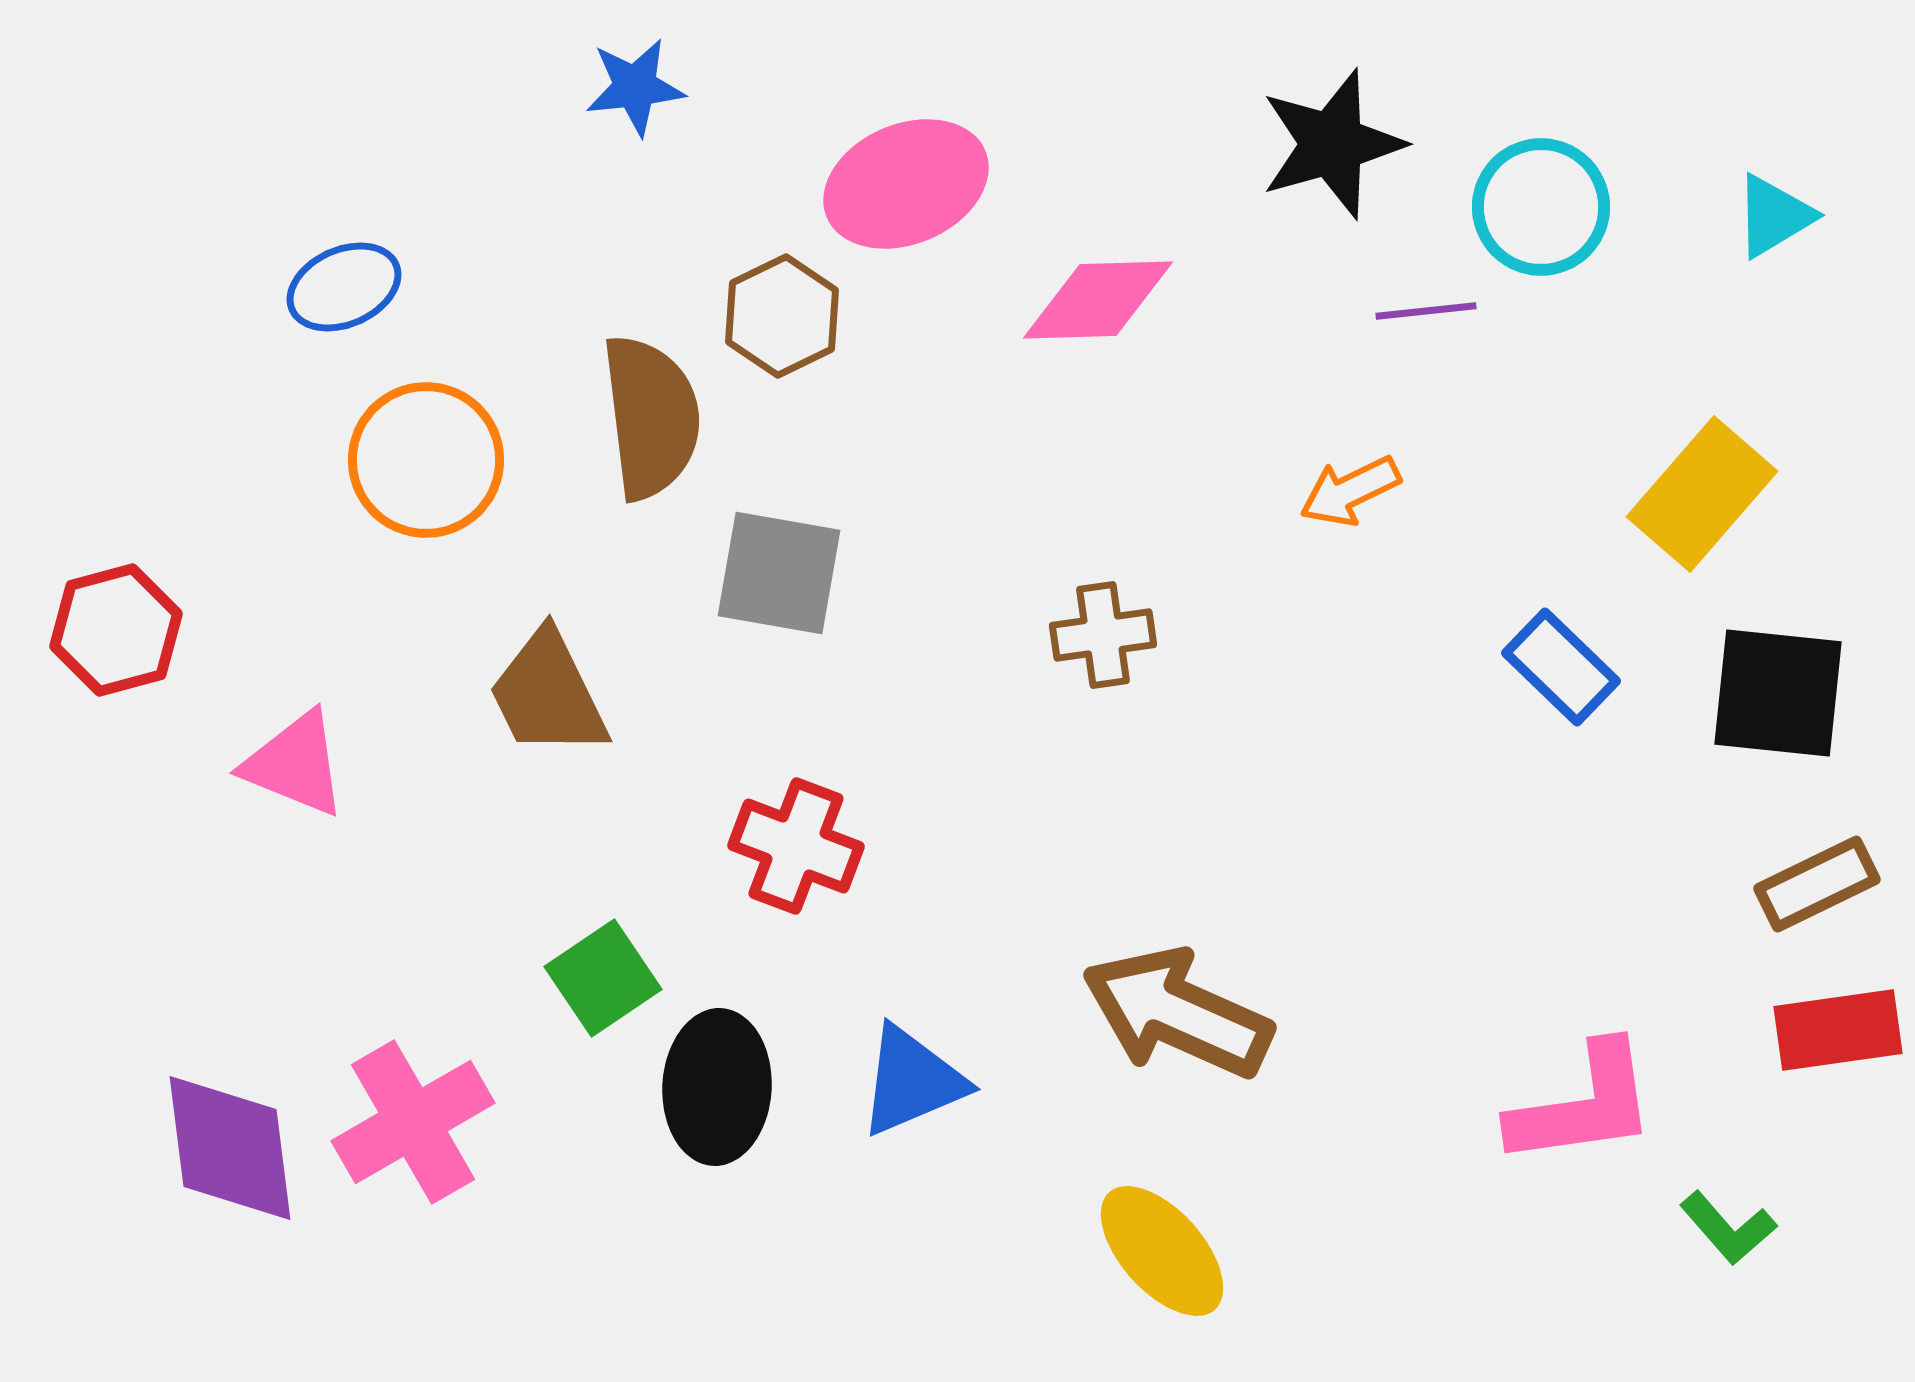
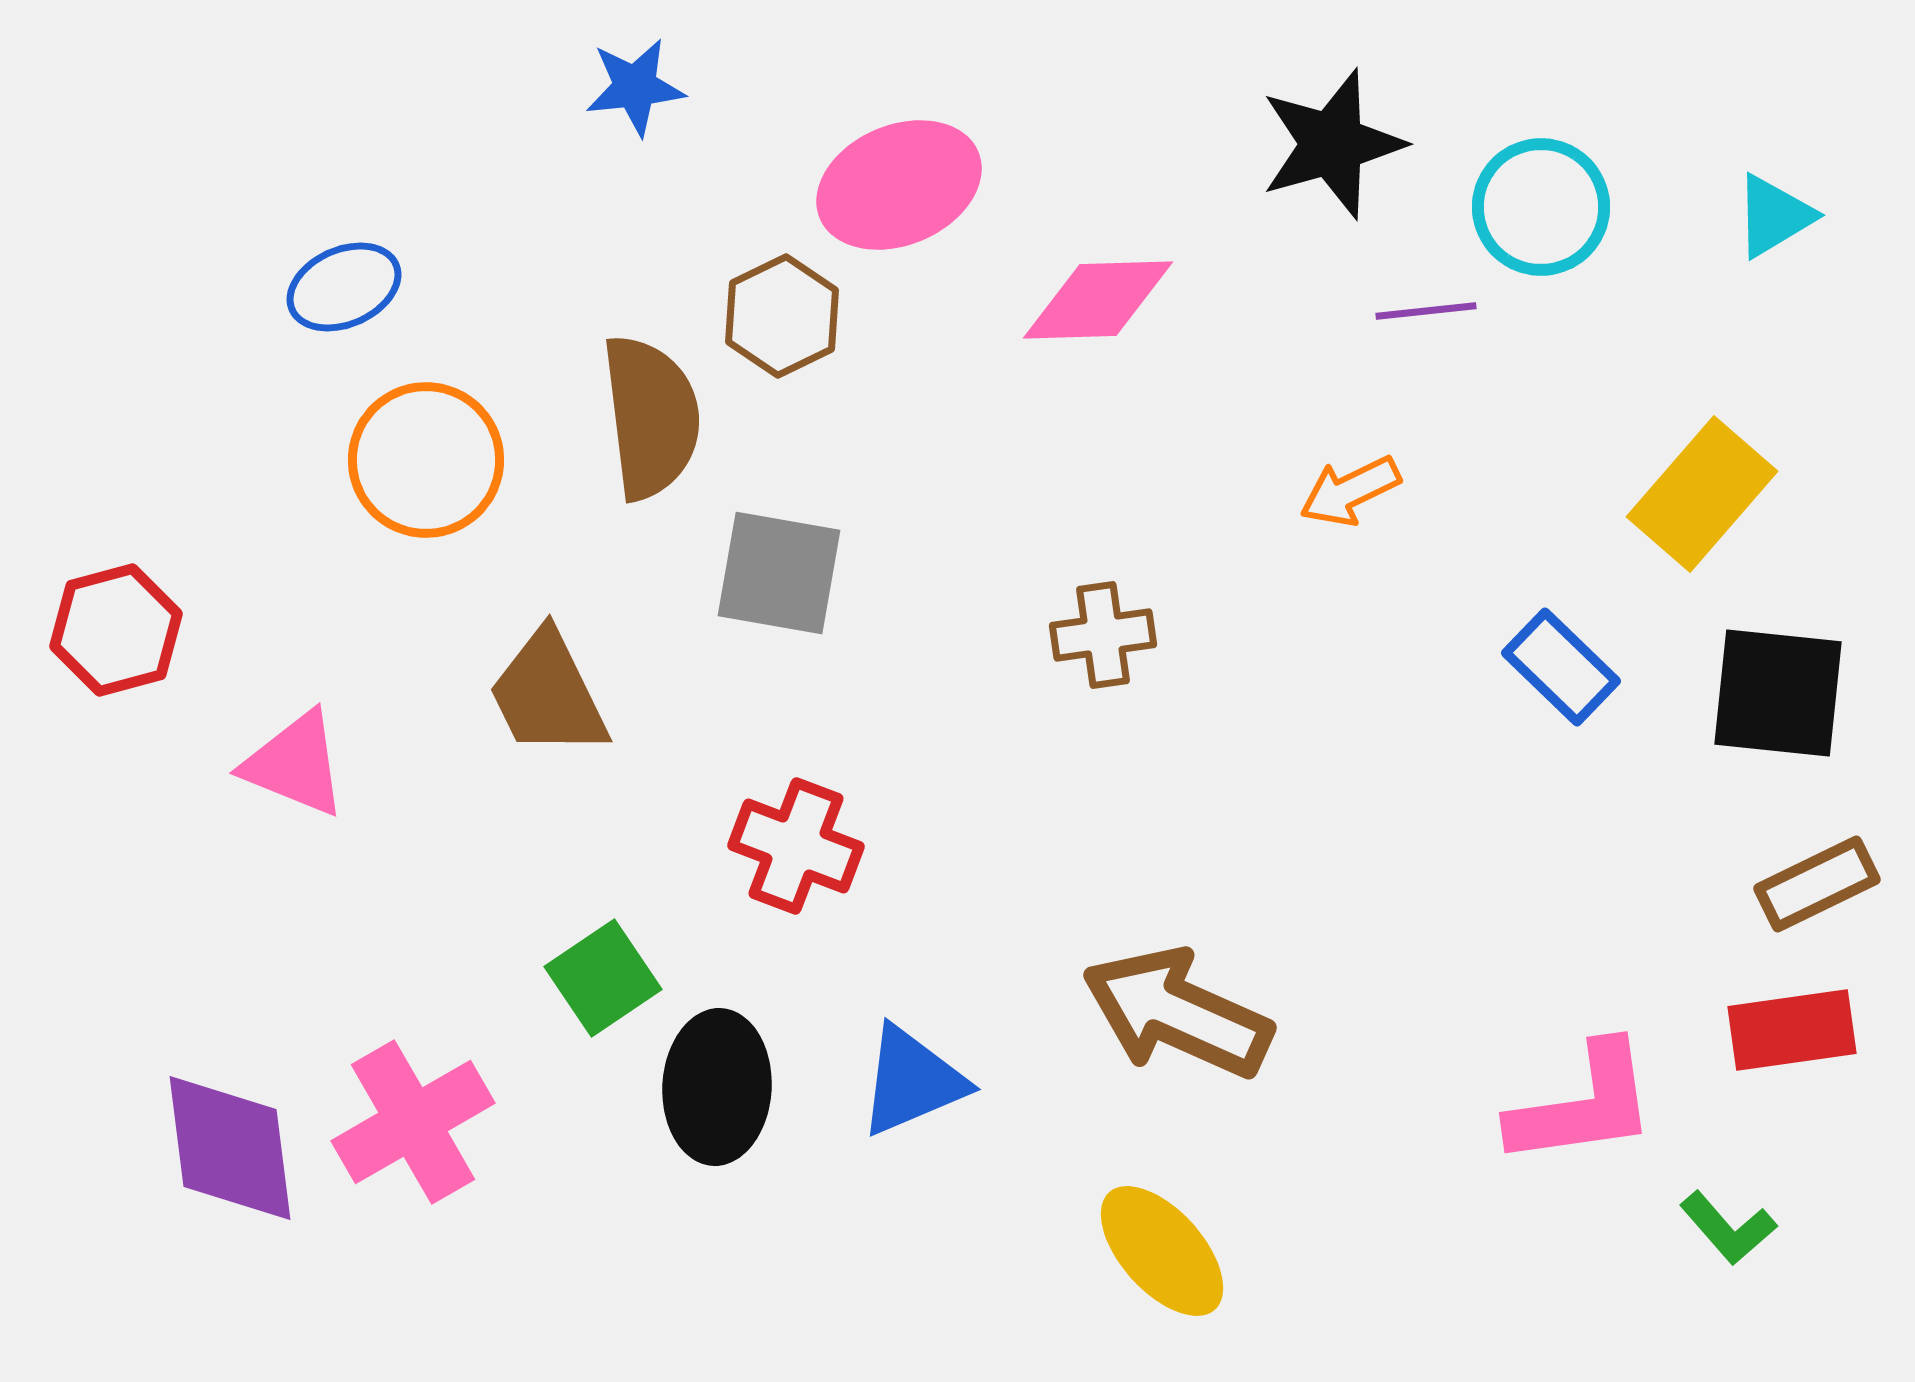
pink ellipse: moved 7 px left, 1 px down
red rectangle: moved 46 px left
